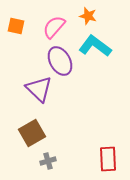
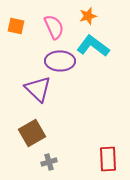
orange star: rotated 30 degrees counterclockwise
pink semicircle: rotated 115 degrees clockwise
cyan L-shape: moved 2 px left
purple ellipse: rotated 60 degrees counterclockwise
purple triangle: moved 1 px left
gray cross: moved 1 px right, 1 px down
